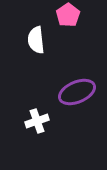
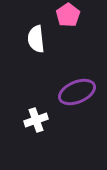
white semicircle: moved 1 px up
white cross: moved 1 px left, 1 px up
